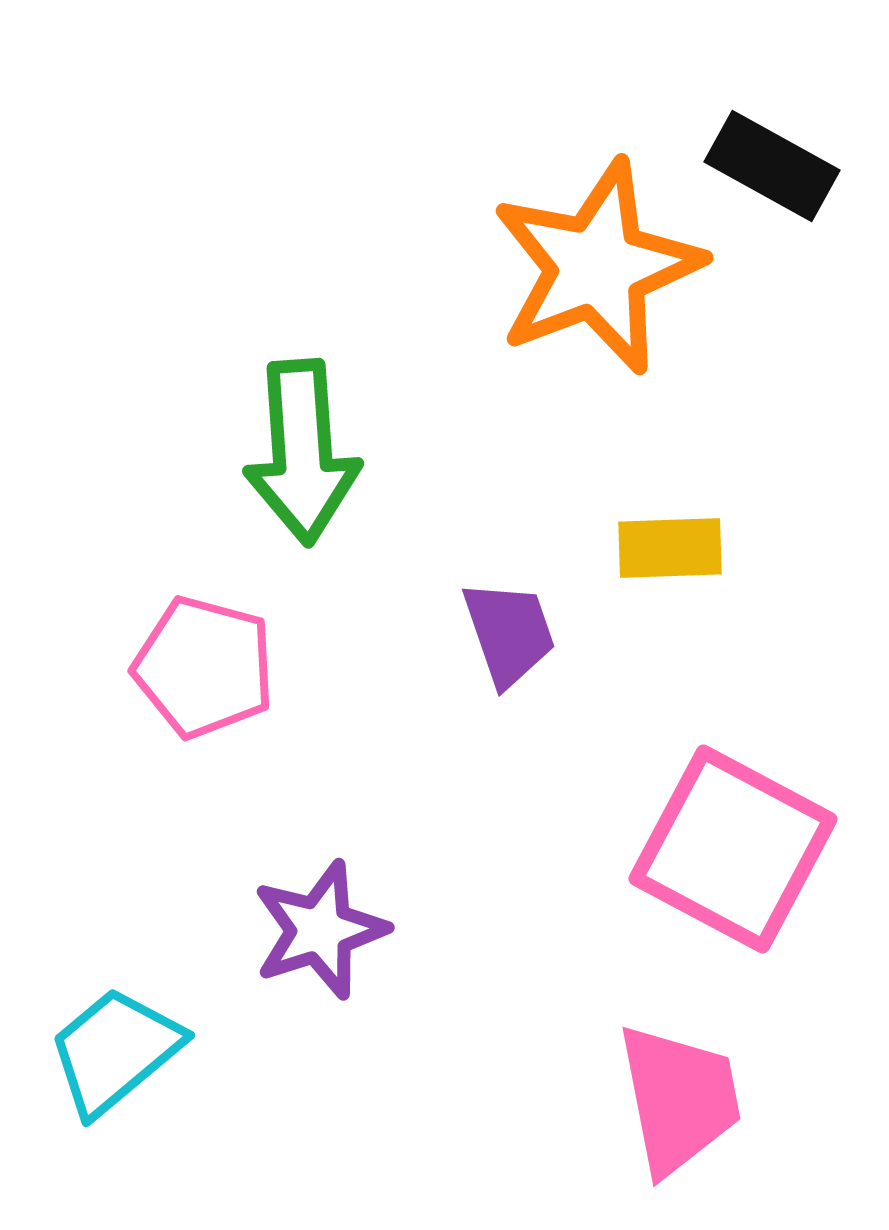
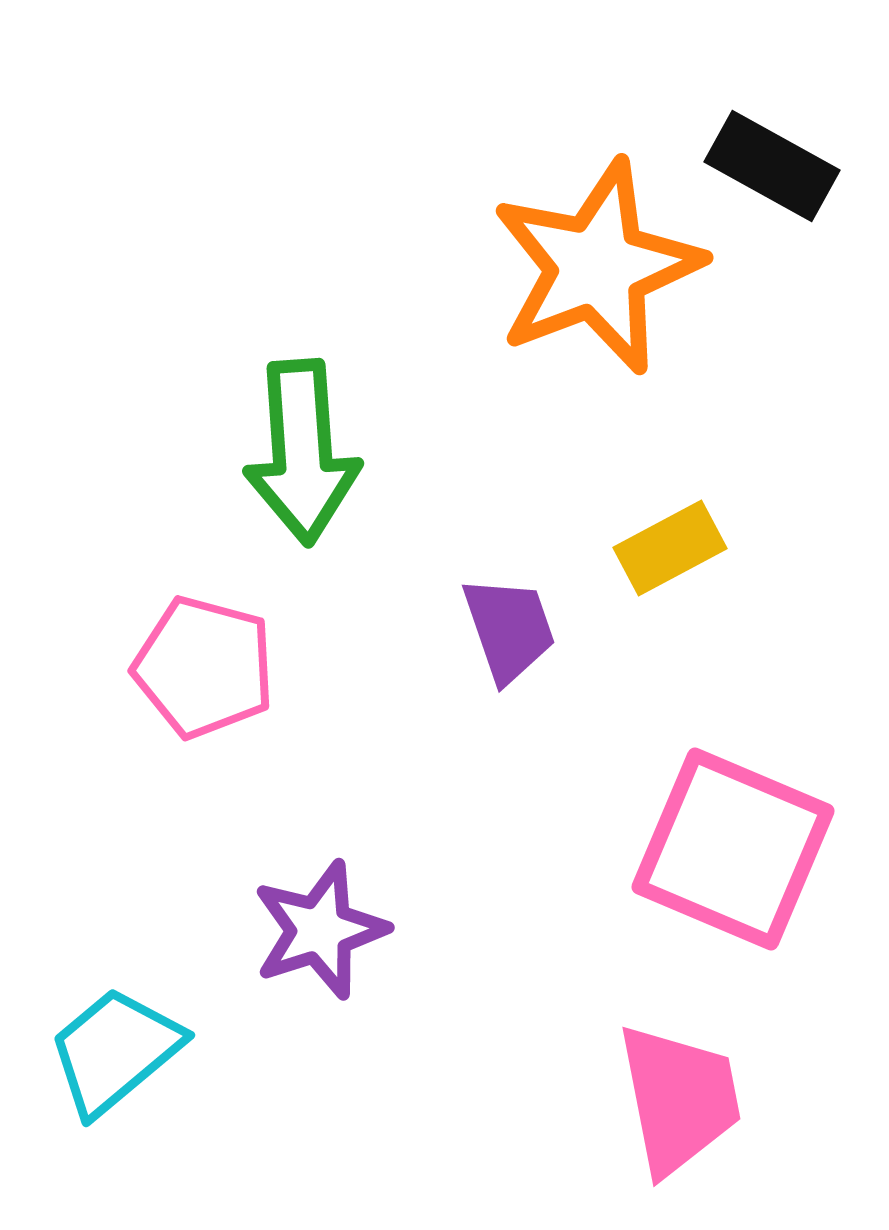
yellow rectangle: rotated 26 degrees counterclockwise
purple trapezoid: moved 4 px up
pink square: rotated 5 degrees counterclockwise
